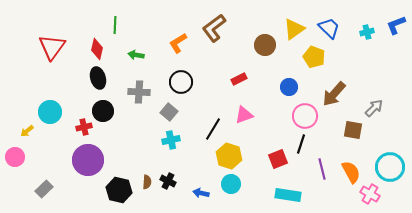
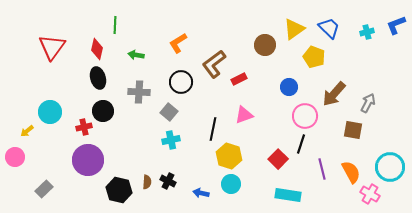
brown L-shape at (214, 28): moved 36 px down
gray arrow at (374, 108): moved 6 px left, 5 px up; rotated 18 degrees counterclockwise
black line at (213, 129): rotated 20 degrees counterclockwise
red square at (278, 159): rotated 24 degrees counterclockwise
